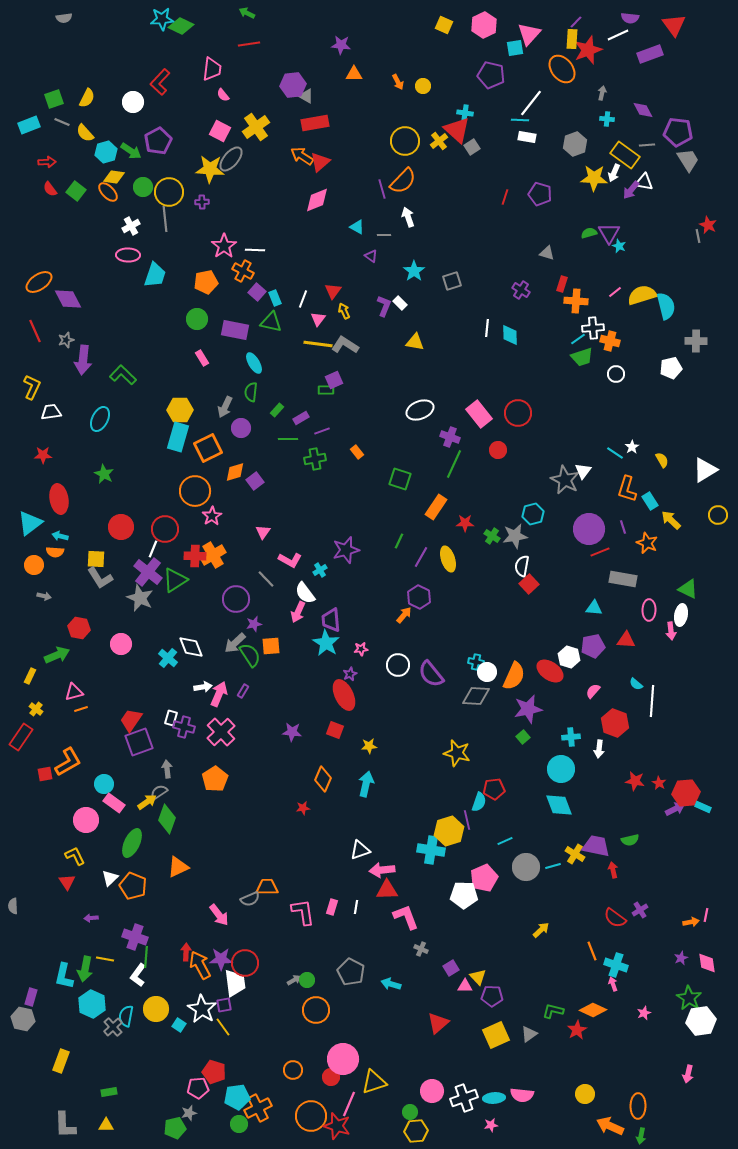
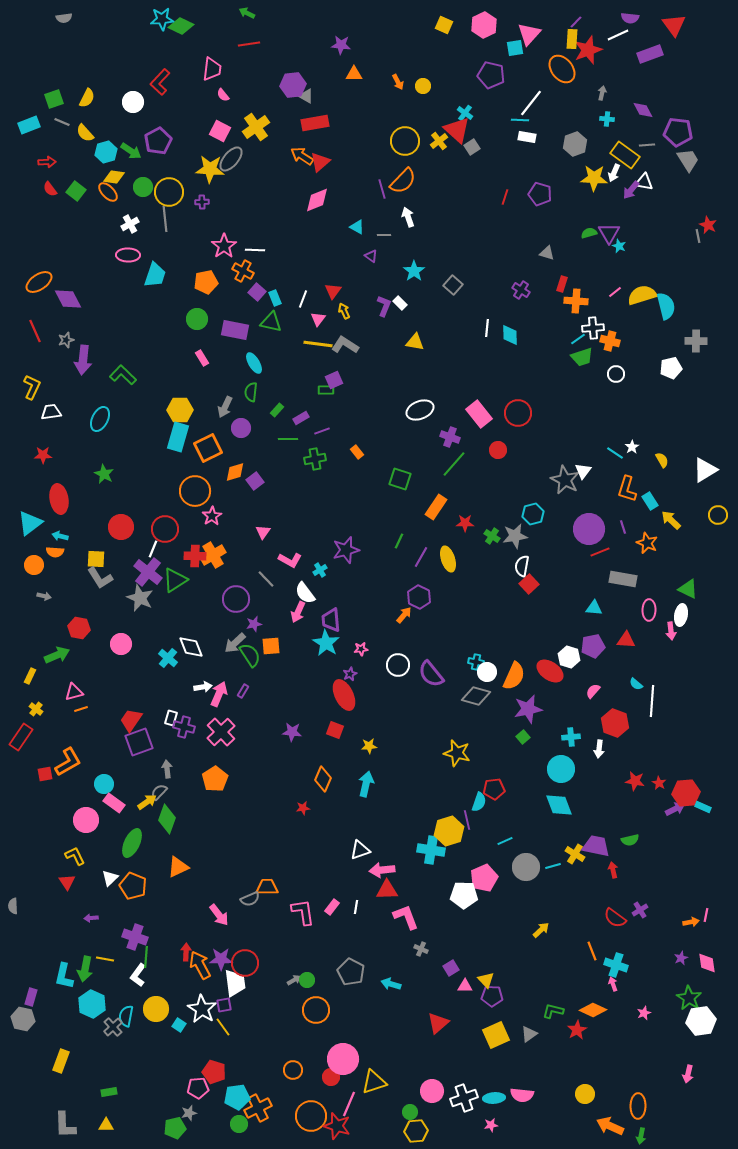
cyan cross at (465, 113): rotated 28 degrees clockwise
white cross at (131, 226): moved 1 px left, 2 px up
gray square at (452, 281): moved 1 px right, 4 px down; rotated 30 degrees counterclockwise
green line at (454, 464): rotated 16 degrees clockwise
gray diamond at (476, 696): rotated 12 degrees clockwise
gray semicircle at (159, 792): rotated 12 degrees counterclockwise
pink rectangle at (332, 907): rotated 21 degrees clockwise
yellow triangle at (478, 977): moved 8 px right, 3 px down
